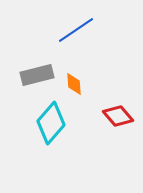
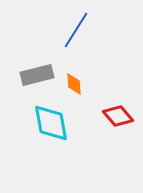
blue line: rotated 24 degrees counterclockwise
cyan diamond: rotated 51 degrees counterclockwise
